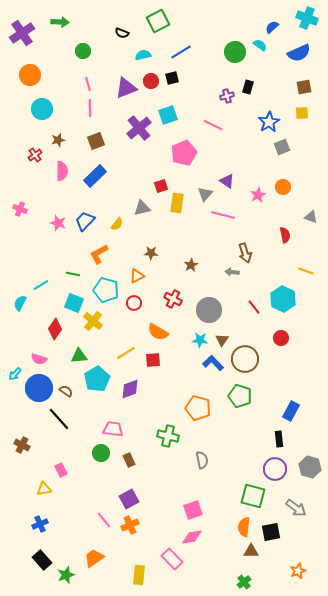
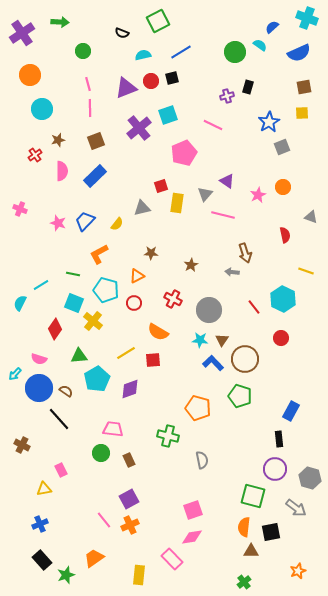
gray hexagon at (310, 467): moved 11 px down
